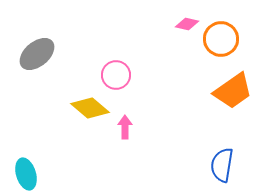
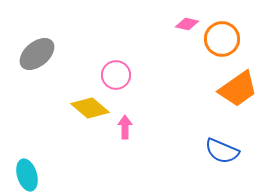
orange circle: moved 1 px right
orange trapezoid: moved 5 px right, 2 px up
blue semicircle: moved 14 px up; rotated 76 degrees counterclockwise
cyan ellipse: moved 1 px right, 1 px down
